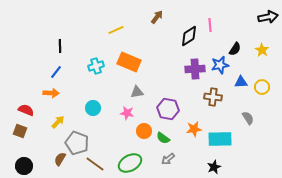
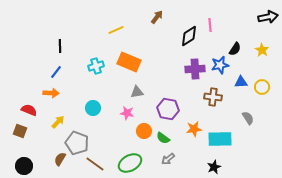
red semicircle: moved 3 px right
